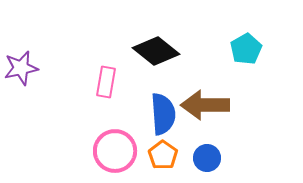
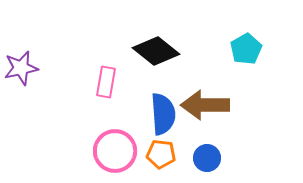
orange pentagon: moved 2 px left, 1 px up; rotated 28 degrees counterclockwise
